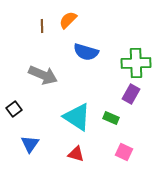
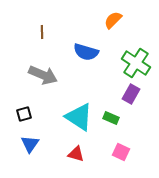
orange semicircle: moved 45 px right
brown line: moved 6 px down
green cross: rotated 36 degrees clockwise
black square: moved 10 px right, 5 px down; rotated 21 degrees clockwise
cyan triangle: moved 2 px right
pink square: moved 3 px left
